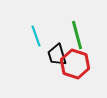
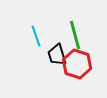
green line: moved 2 px left
red hexagon: moved 2 px right
